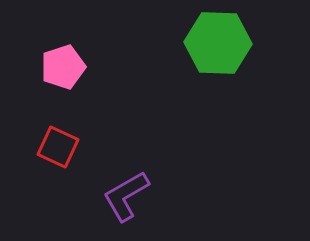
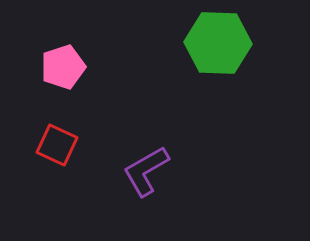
red square: moved 1 px left, 2 px up
purple L-shape: moved 20 px right, 25 px up
